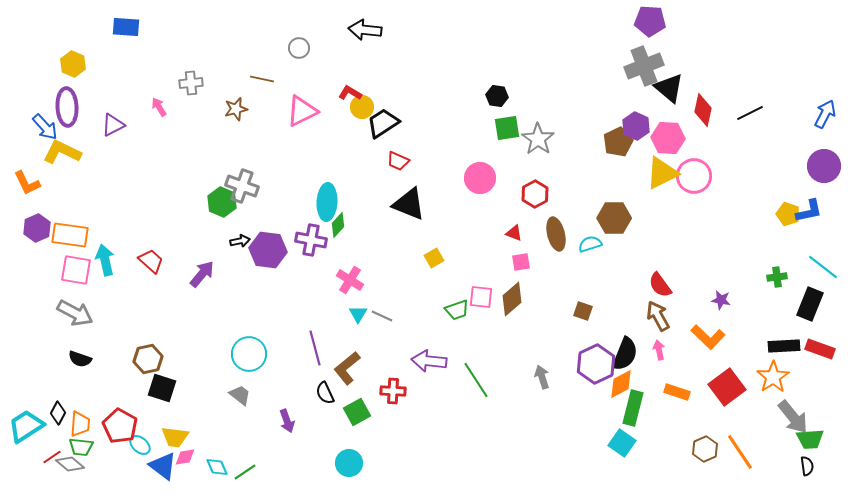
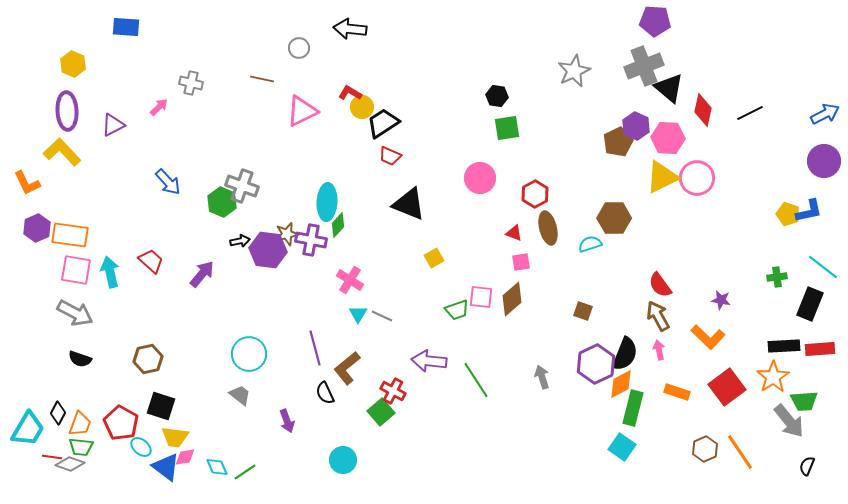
purple pentagon at (650, 21): moved 5 px right
black arrow at (365, 30): moved 15 px left, 1 px up
gray cross at (191, 83): rotated 20 degrees clockwise
purple ellipse at (67, 107): moved 4 px down
pink arrow at (159, 107): rotated 78 degrees clockwise
brown star at (236, 109): moved 51 px right, 125 px down
blue arrow at (825, 114): rotated 36 degrees clockwise
blue arrow at (45, 127): moved 123 px right, 55 px down
gray star at (538, 139): moved 36 px right, 68 px up; rotated 12 degrees clockwise
yellow L-shape at (62, 152): rotated 21 degrees clockwise
red trapezoid at (398, 161): moved 8 px left, 5 px up
purple circle at (824, 166): moved 5 px up
yellow triangle at (662, 173): moved 4 px down
pink circle at (694, 176): moved 3 px right, 2 px down
brown ellipse at (556, 234): moved 8 px left, 6 px up
cyan arrow at (105, 260): moved 5 px right, 12 px down
red rectangle at (820, 349): rotated 24 degrees counterclockwise
black square at (162, 388): moved 1 px left, 18 px down
red cross at (393, 391): rotated 25 degrees clockwise
green square at (357, 412): moved 24 px right; rotated 12 degrees counterclockwise
gray arrow at (793, 417): moved 4 px left, 4 px down
orange trapezoid at (80, 424): rotated 16 degrees clockwise
cyan trapezoid at (26, 426): moved 2 px right, 3 px down; rotated 153 degrees clockwise
red pentagon at (120, 426): moved 1 px right, 3 px up
green trapezoid at (810, 439): moved 6 px left, 38 px up
cyan square at (622, 443): moved 4 px down
cyan ellipse at (140, 445): moved 1 px right, 2 px down
red line at (52, 457): rotated 42 degrees clockwise
cyan circle at (349, 463): moved 6 px left, 3 px up
gray diamond at (70, 464): rotated 20 degrees counterclockwise
blue triangle at (163, 466): moved 3 px right, 1 px down
black semicircle at (807, 466): rotated 150 degrees counterclockwise
